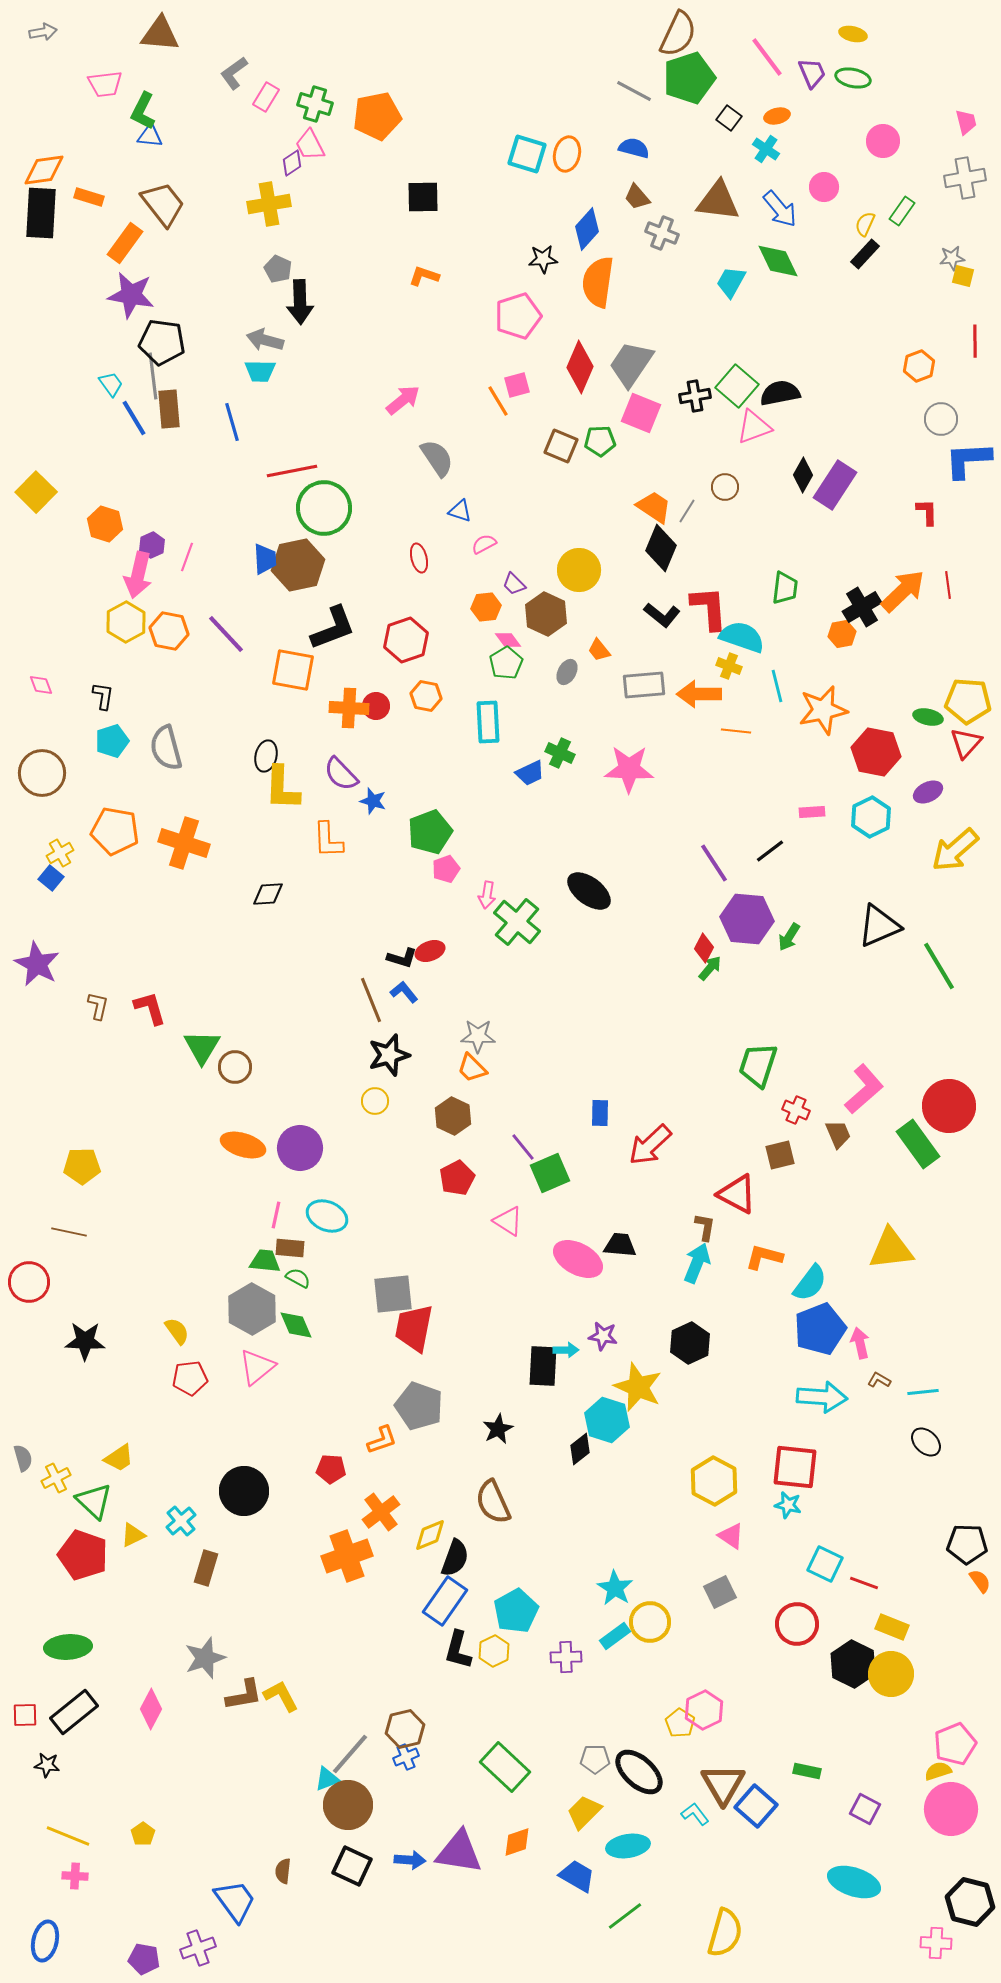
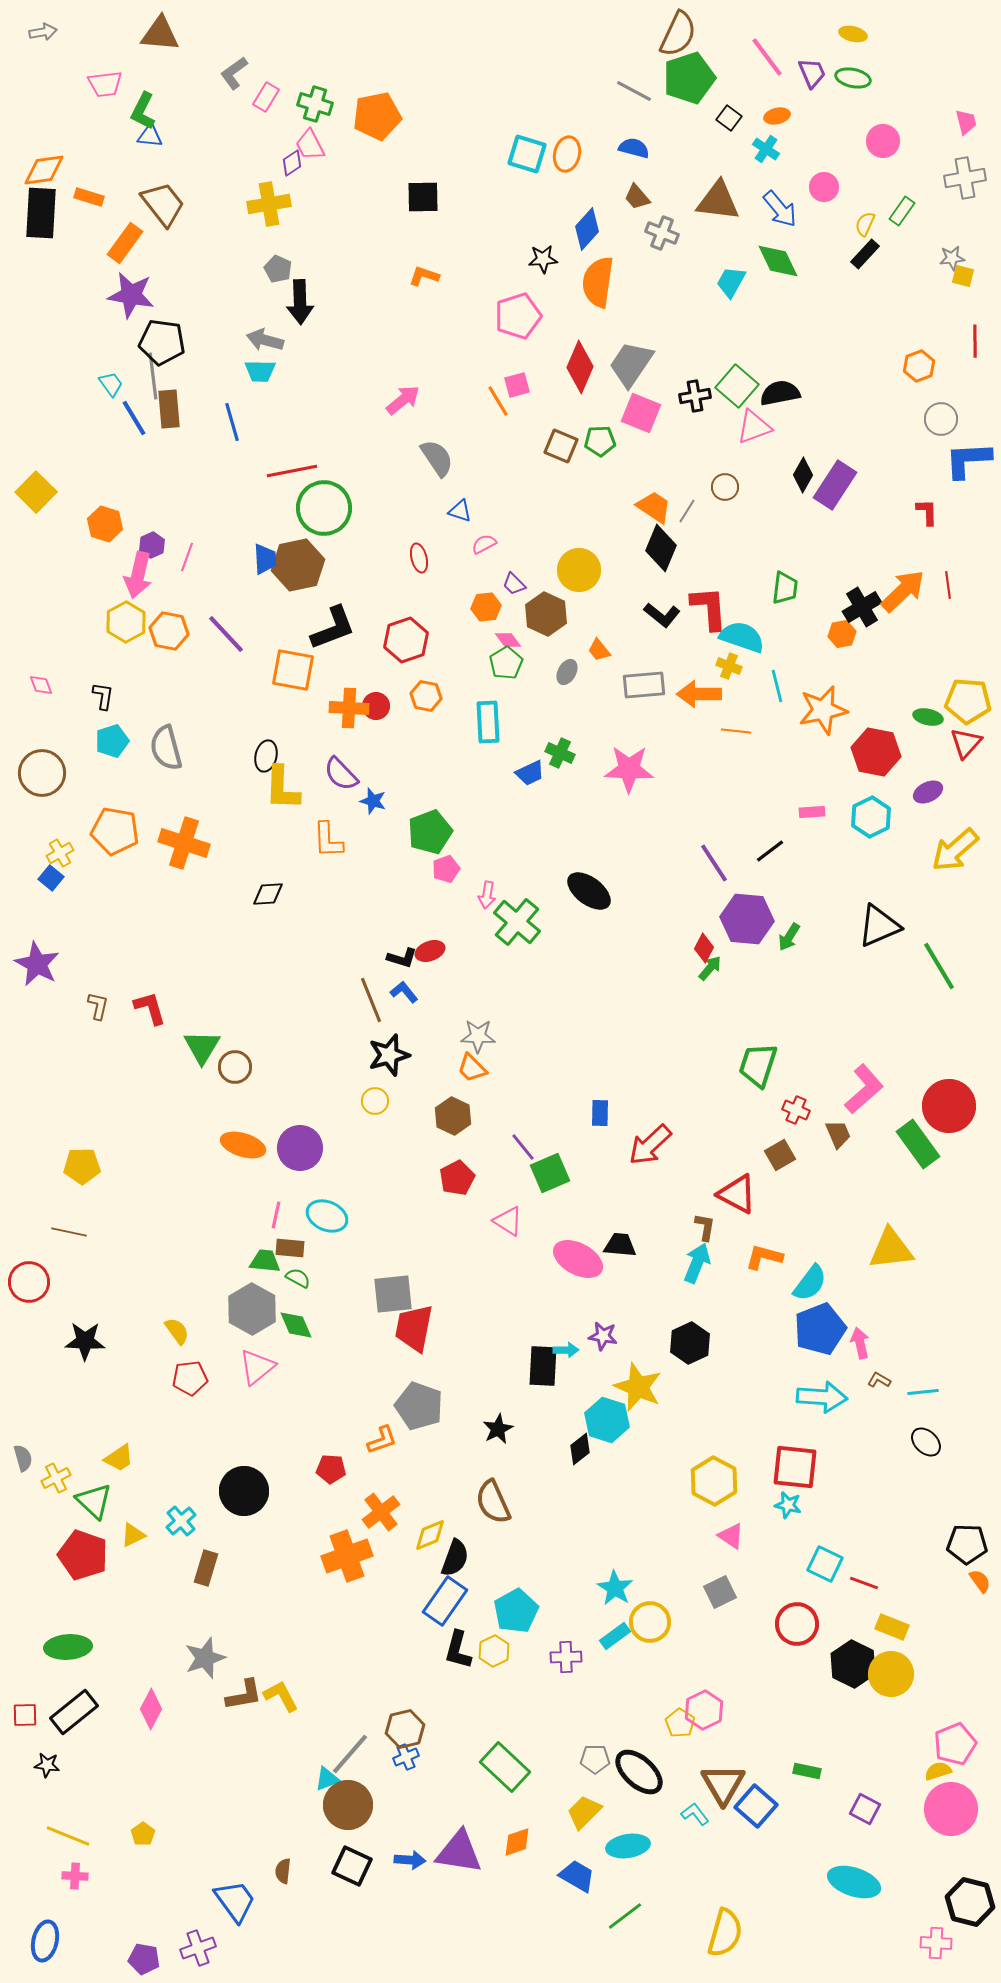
brown square at (780, 1155): rotated 16 degrees counterclockwise
